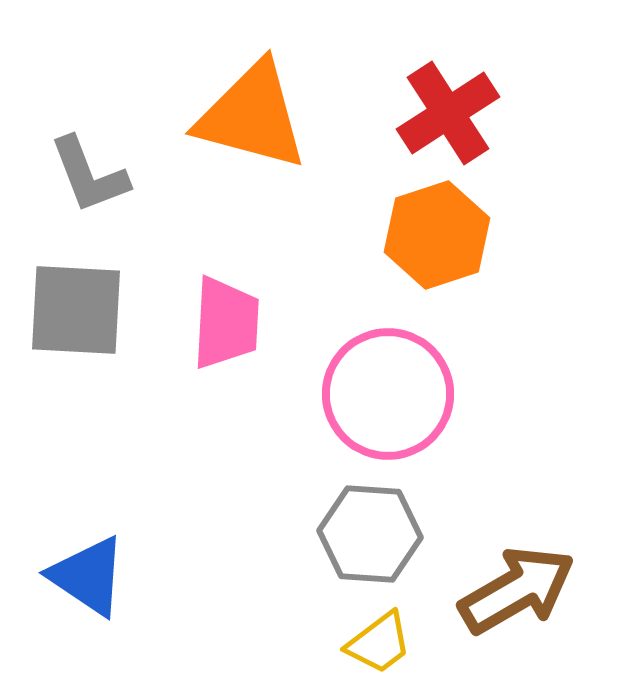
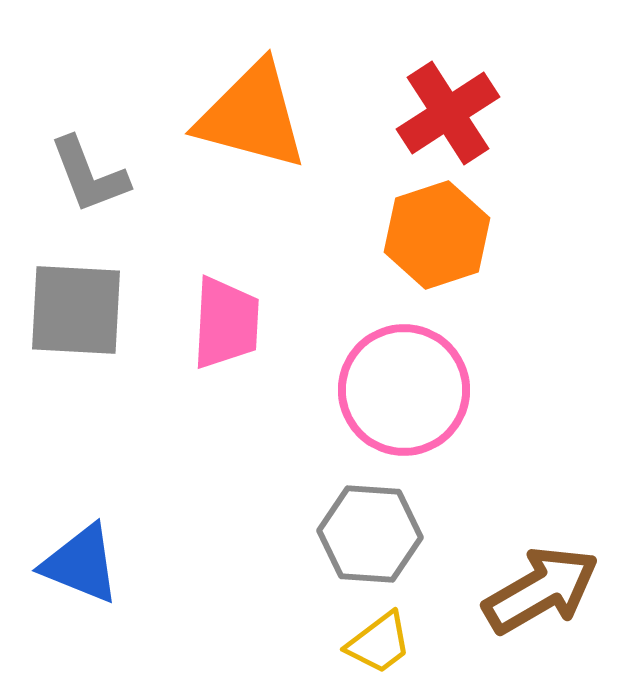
pink circle: moved 16 px right, 4 px up
blue triangle: moved 7 px left, 12 px up; rotated 12 degrees counterclockwise
brown arrow: moved 24 px right
